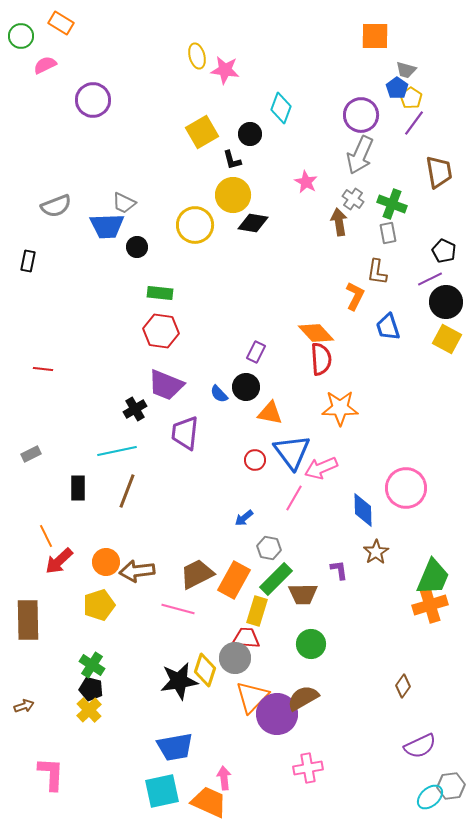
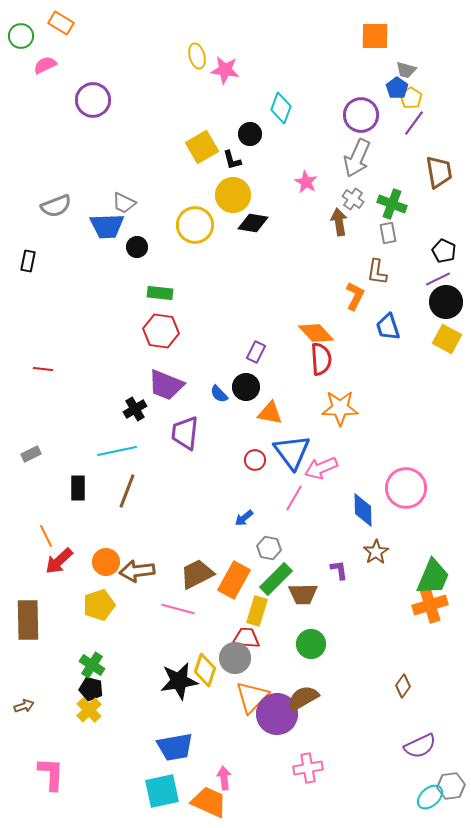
yellow square at (202, 132): moved 15 px down
gray arrow at (360, 155): moved 3 px left, 3 px down
purple line at (430, 279): moved 8 px right
